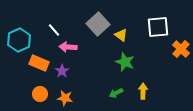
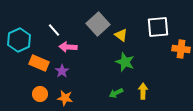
orange cross: rotated 36 degrees counterclockwise
